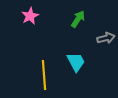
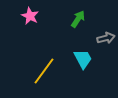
pink star: rotated 18 degrees counterclockwise
cyan trapezoid: moved 7 px right, 3 px up
yellow line: moved 4 px up; rotated 40 degrees clockwise
